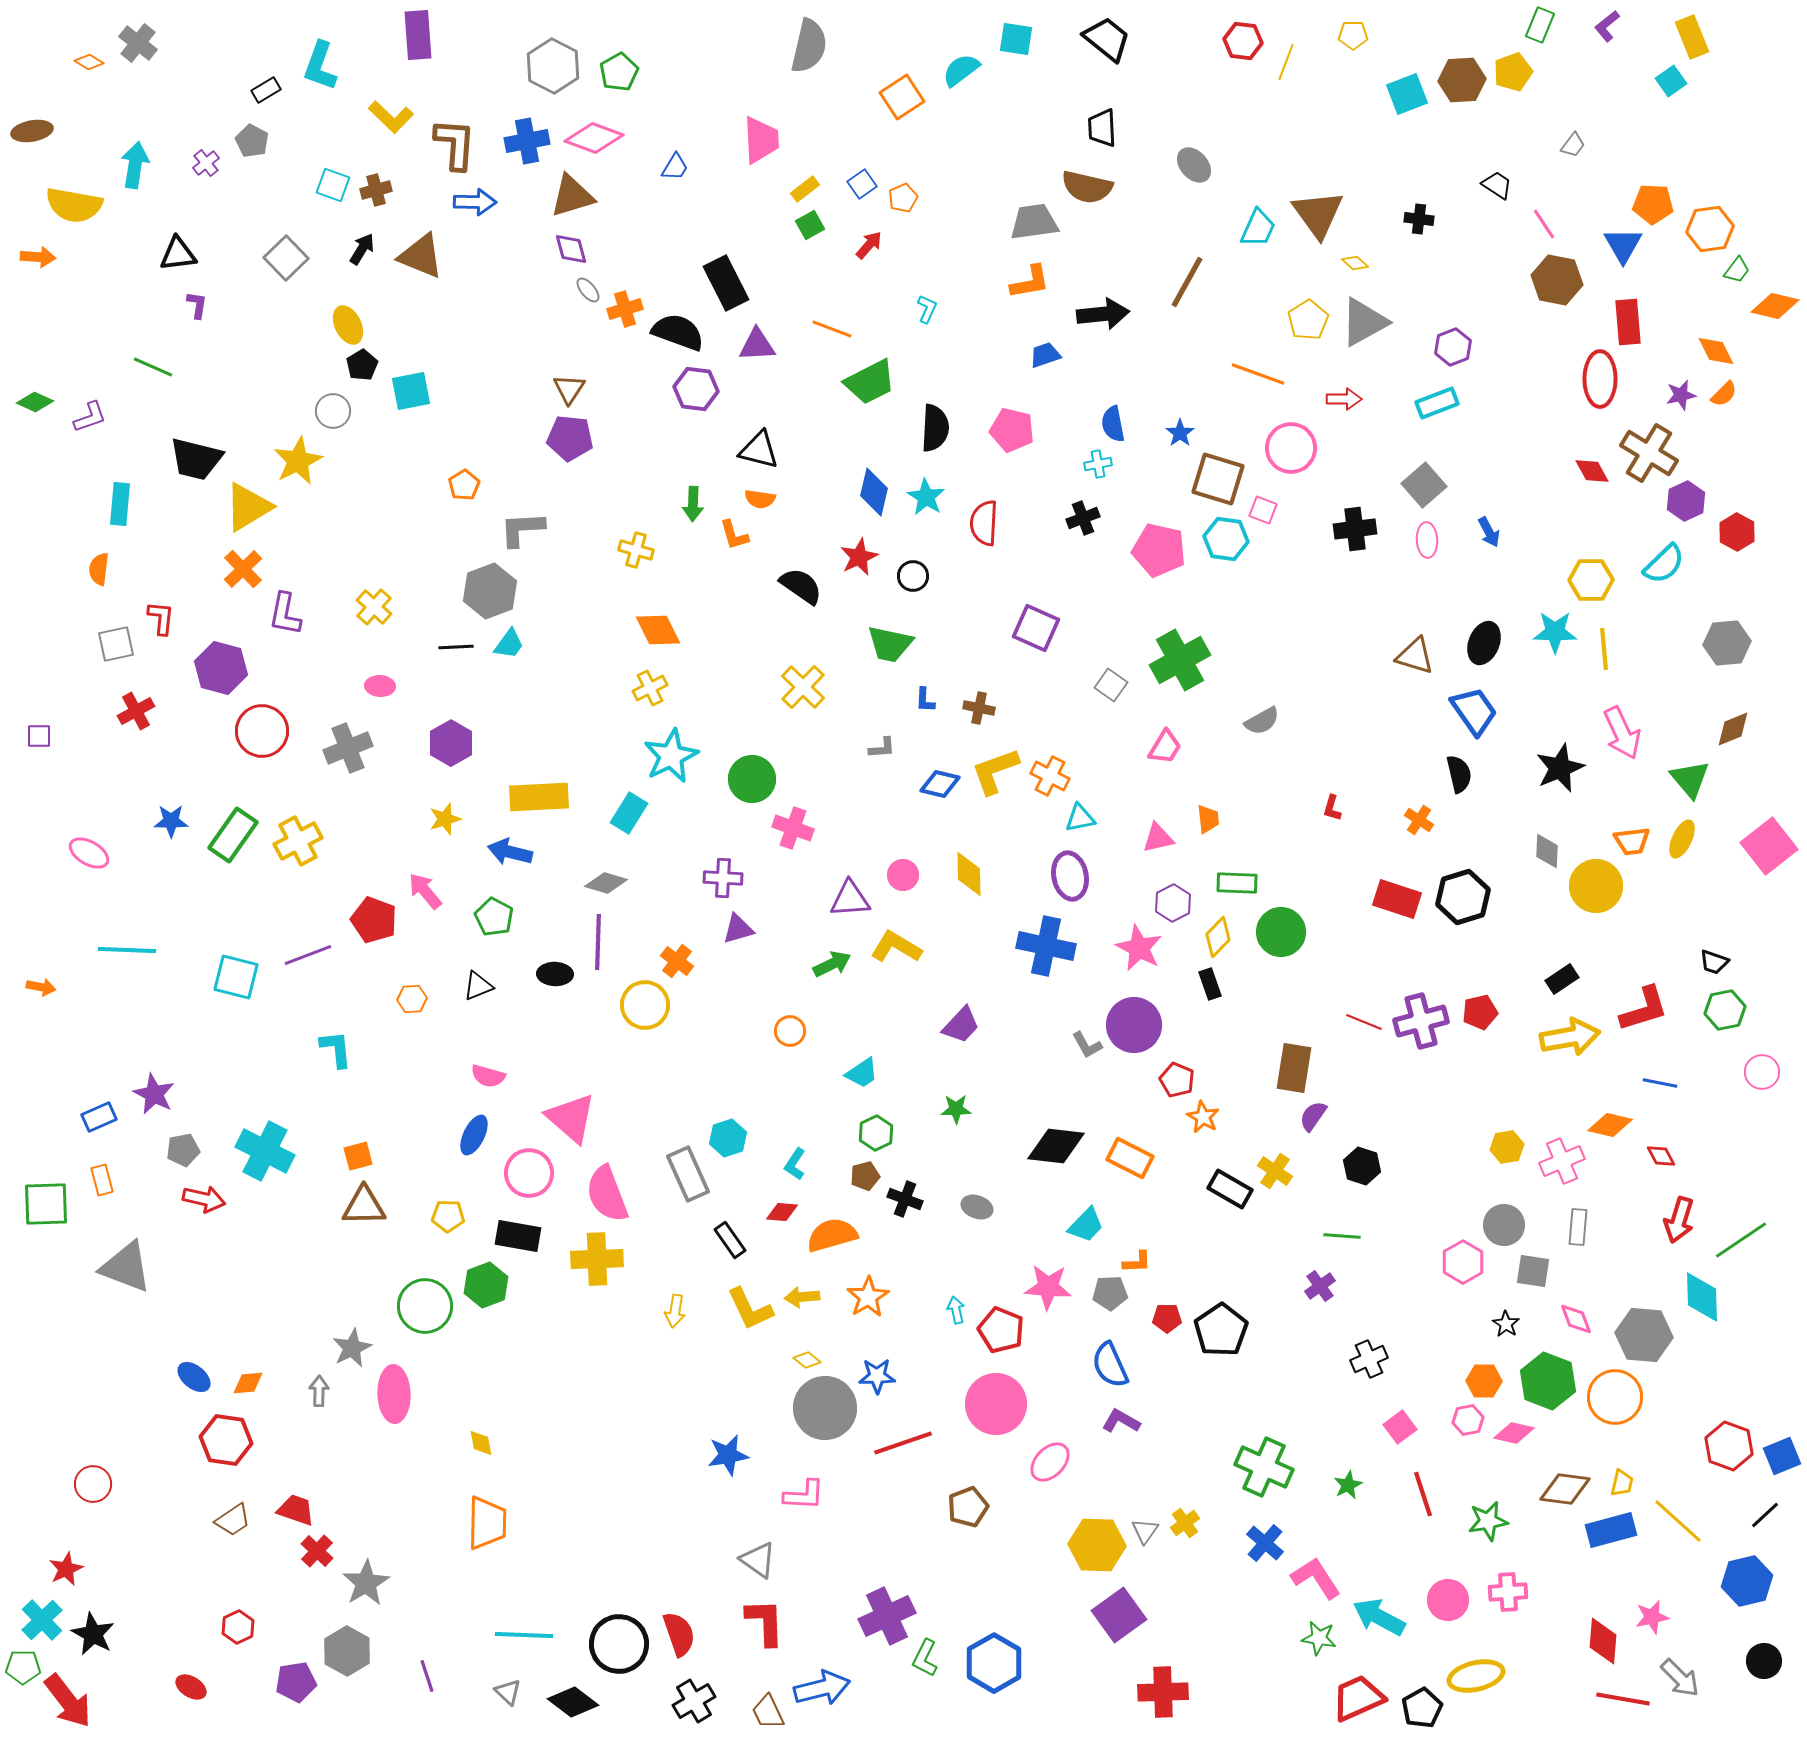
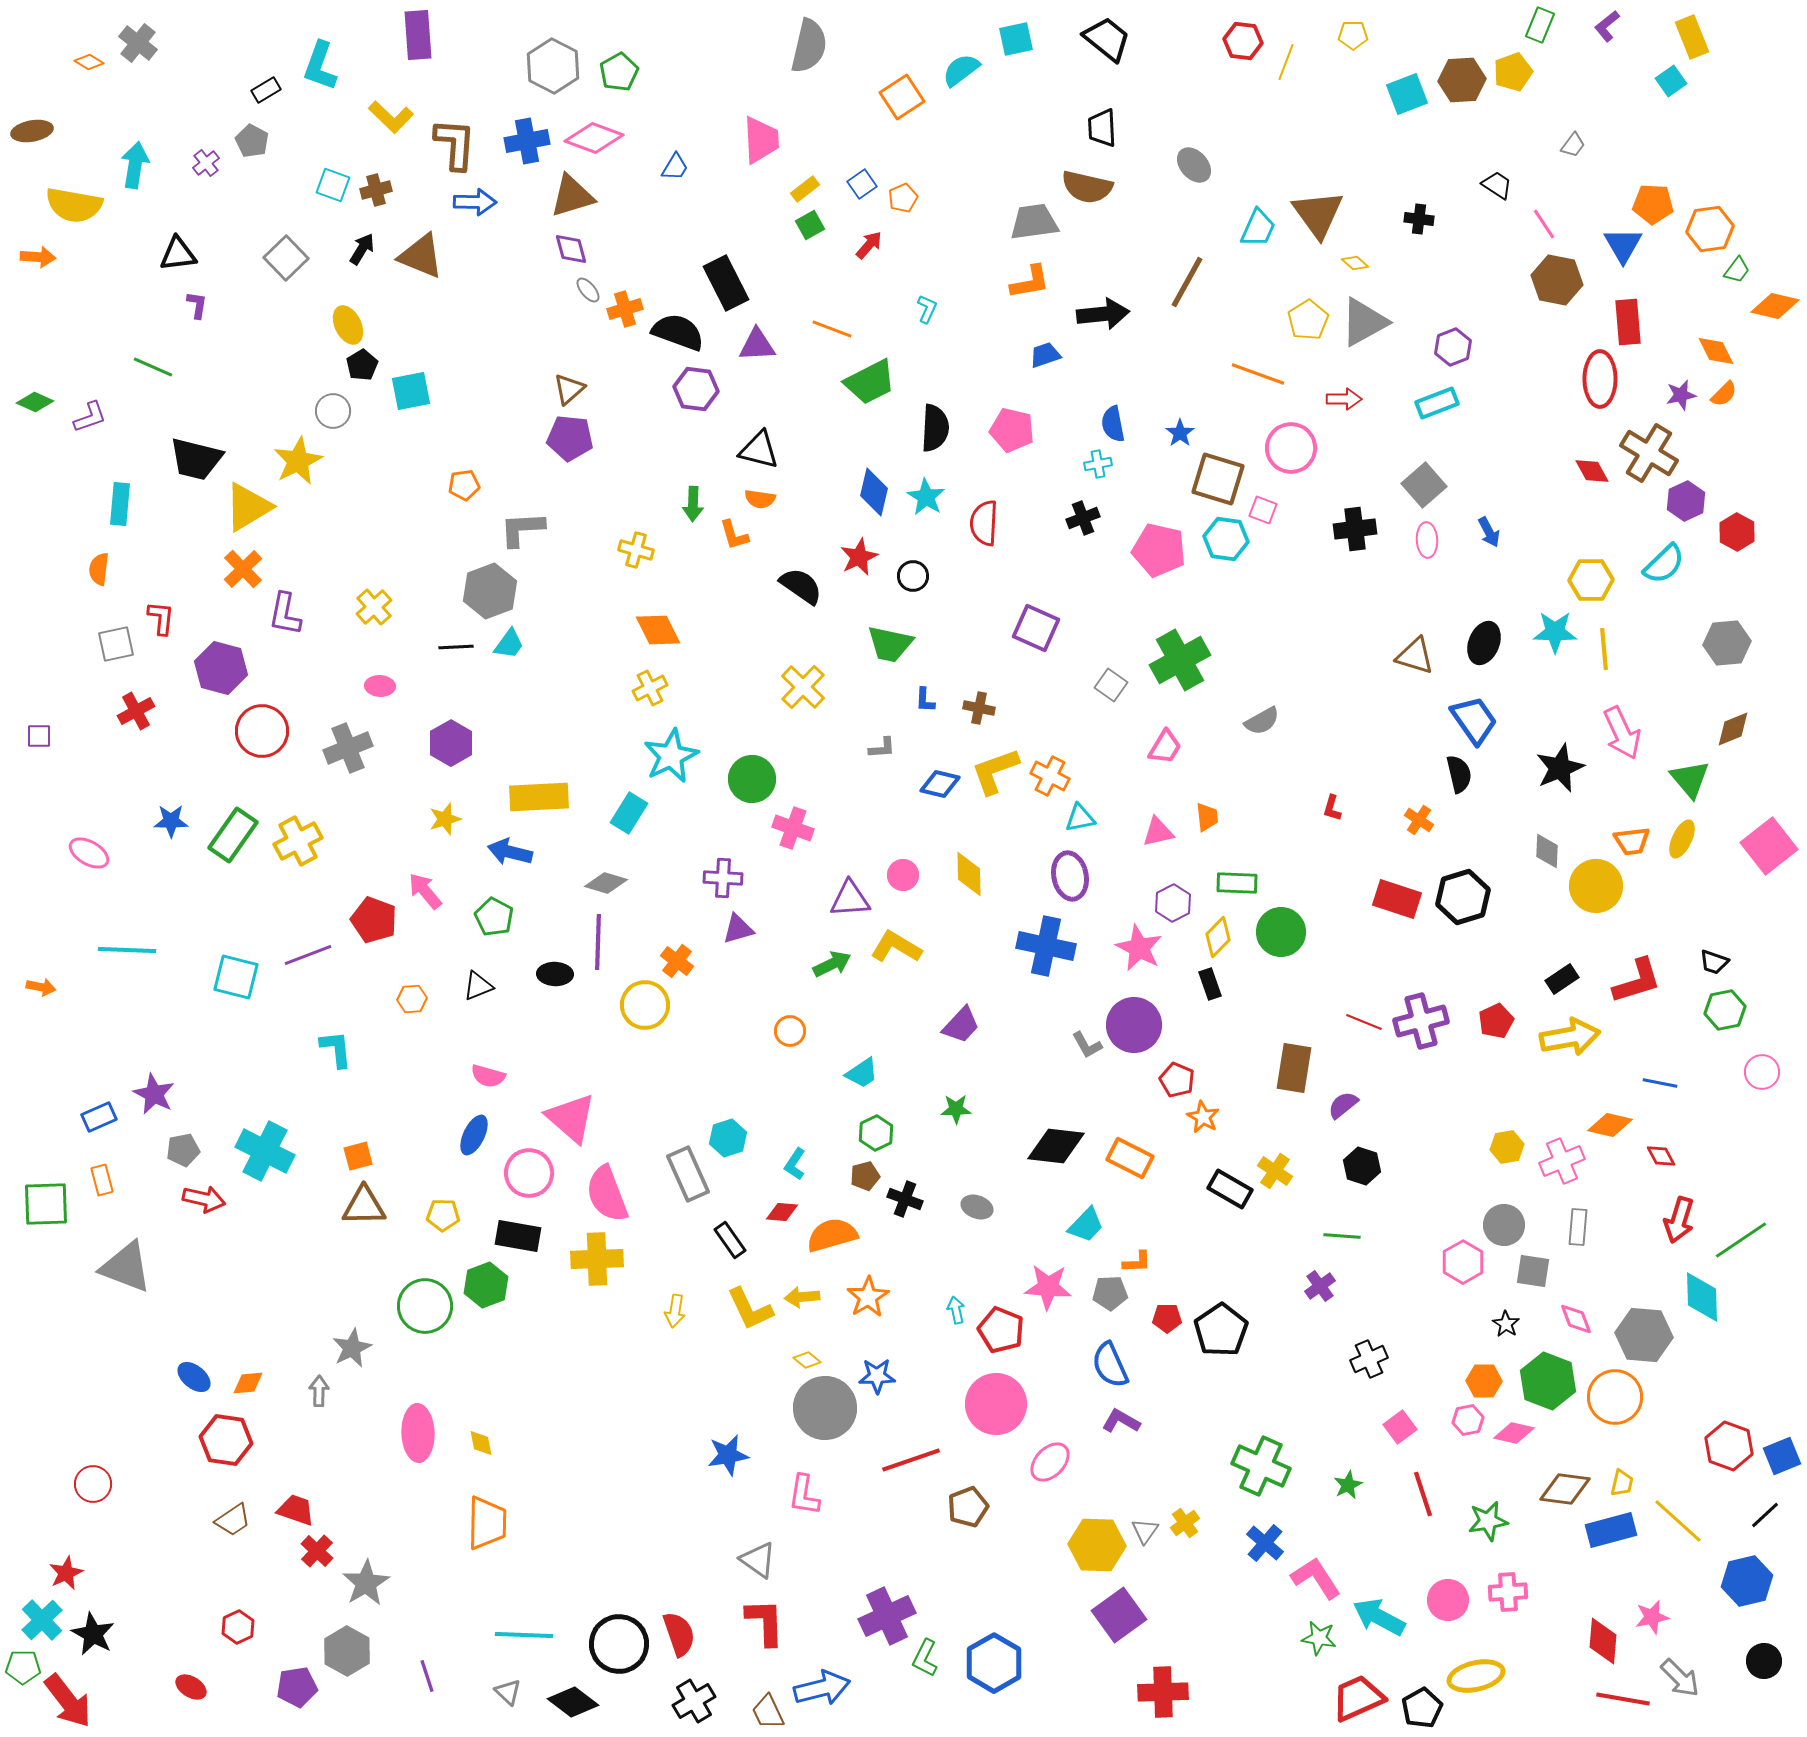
cyan square at (1016, 39): rotated 21 degrees counterclockwise
brown triangle at (569, 389): rotated 16 degrees clockwise
orange pentagon at (464, 485): rotated 24 degrees clockwise
yellow cross at (374, 607): rotated 6 degrees clockwise
blue trapezoid at (1474, 711): moved 9 px down
orange trapezoid at (1208, 819): moved 1 px left, 2 px up
pink triangle at (1158, 838): moved 6 px up
red L-shape at (1644, 1009): moved 7 px left, 28 px up
red pentagon at (1480, 1012): moved 16 px right, 9 px down; rotated 12 degrees counterclockwise
purple semicircle at (1313, 1116): moved 30 px right, 11 px up; rotated 16 degrees clockwise
yellow pentagon at (448, 1216): moved 5 px left, 1 px up
pink ellipse at (394, 1394): moved 24 px right, 39 px down
red line at (903, 1443): moved 8 px right, 17 px down
green cross at (1264, 1467): moved 3 px left, 1 px up
pink L-shape at (804, 1495): rotated 96 degrees clockwise
red star at (66, 1569): moved 4 px down
purple pentagon at (296, 1682): moved 1 px right, 5 px down
